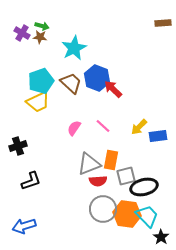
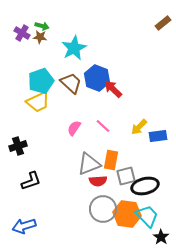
brown rectangle: rotated 35 degrees counterclockwise
black ellipse: moved 1 px right, 1 px up
